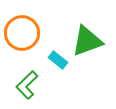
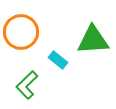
orange circle: moved 1 px left, 1 px up
green triangle: moved 6 px right, 1 px up; rotated 16 degrees clockwise
